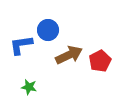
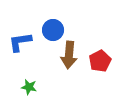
blue circle: moved 5 px right
blue L-shape: moved 1 px left, 3 px up
brown arrow: rotated 120 degrees clockwise
